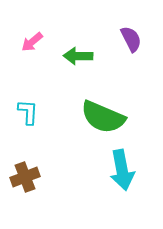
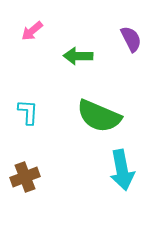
pink arrow: moved 11 px up
green semicircle: moved 4 px left, 1 px up
